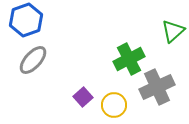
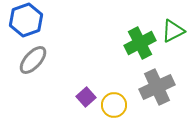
green triangle: rotated 15 degrees clockwise
green cross: moved 11 px right, 16 px up
purple square: moved 3 px right
